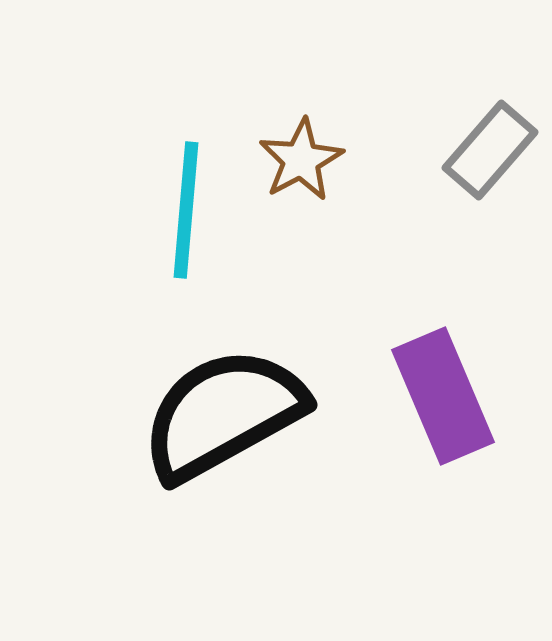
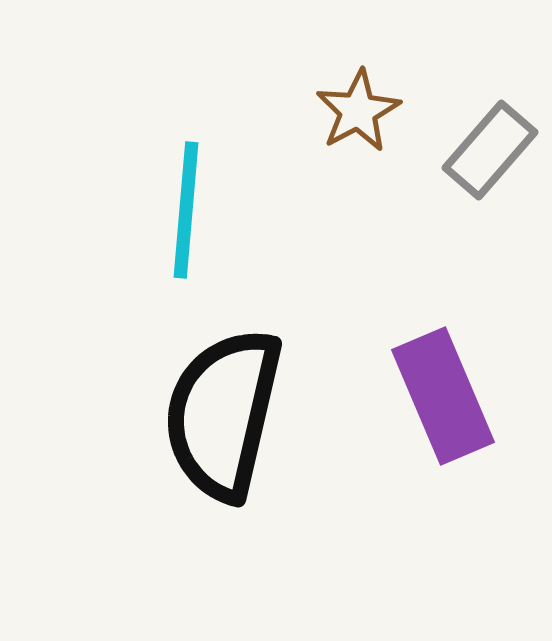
brown star: moved 57 px right, 49 px up
black semicircle: rotated 48 degrees counterclockwise
